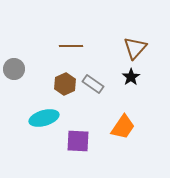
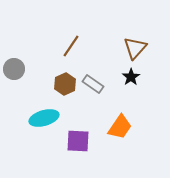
brown line: rotated 55 degrees counterclockwise
orange trapezoid: moved 3 px left
